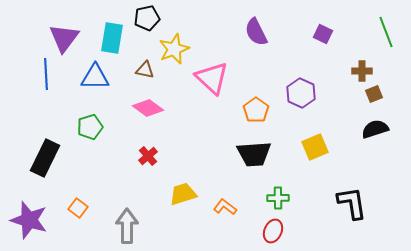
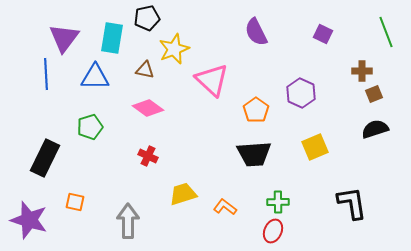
pink triangle: moved 2 px down
red cross: rotated 24 degrees counterclockwise
green cross: moved 4 px down
orange square: moved 3 px left, 6 px up; rotated 24 degrees counterclockwise
gray arrow: moved 1 px right, 5 px up
